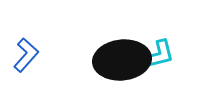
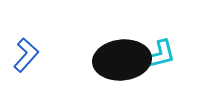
cyan L-shape: moved 1 px right
